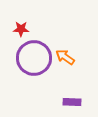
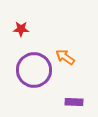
purple circle: moved 12 px down
purple rectangle: moved 2 px right
